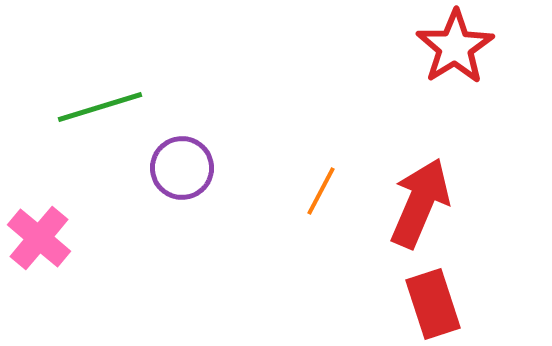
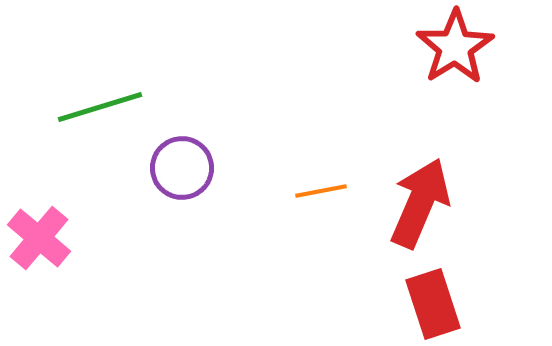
orange line: rotated 51 degrees clockwise
